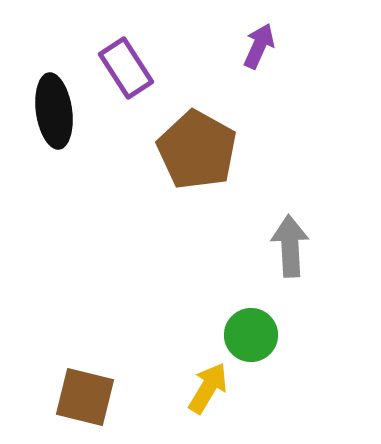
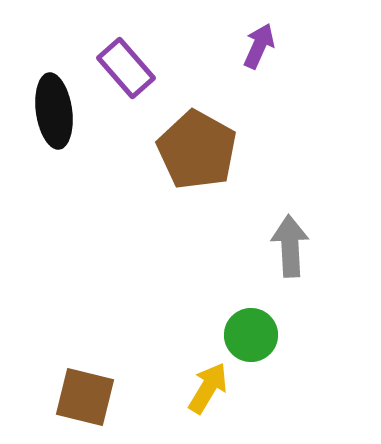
purple rectangle: rotated 8 degrees counterclockwise
